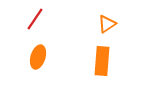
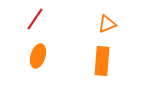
orange triangle: rotated 12 degrees clockwise
orange ellipse: moved 1 px up
